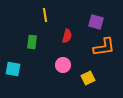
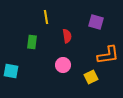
yellow line: moved 1 px right, 2 px down
red semicircle: rotated 24 degrees counterclockwise
orange L-shape: moved 4 px right, 8 px down
cyan square: moved 2 px left, 2 px down
yellow square: moved 3 px right, 1 px up
